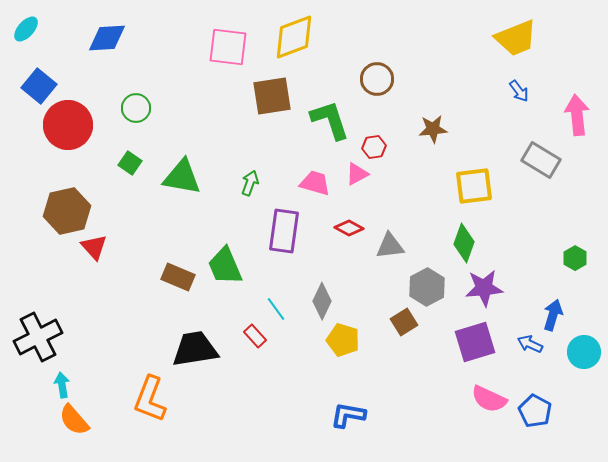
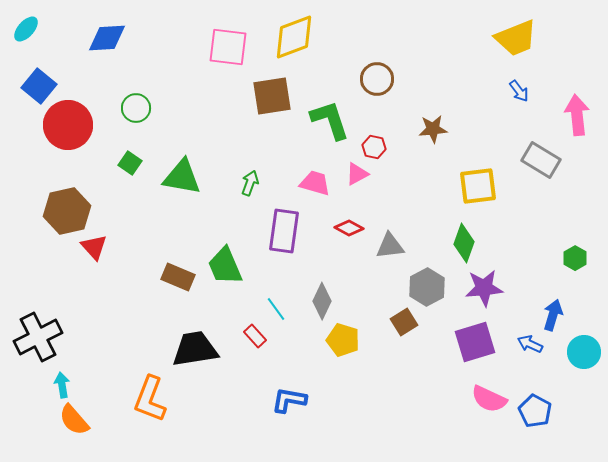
red hexagon at (374, 147): rotated 20 degrees clockwise
yellow square at (474, 186): moved 4 px right
blue L-shape at (348, 415): moved 59 px left, 15 px up
